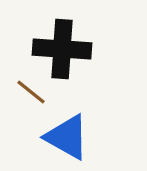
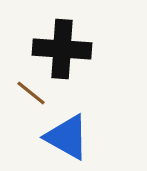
brown line: moved 1 px down
